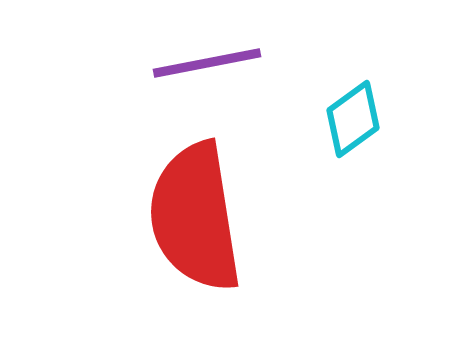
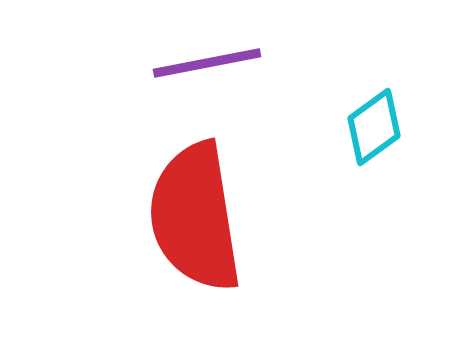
cyan diamond: moved 21 px right, 8 px down
